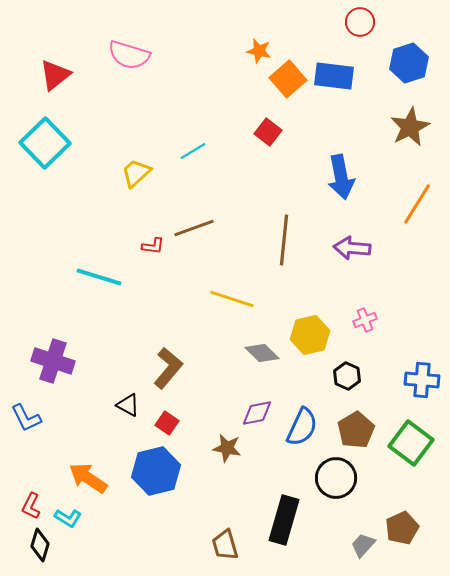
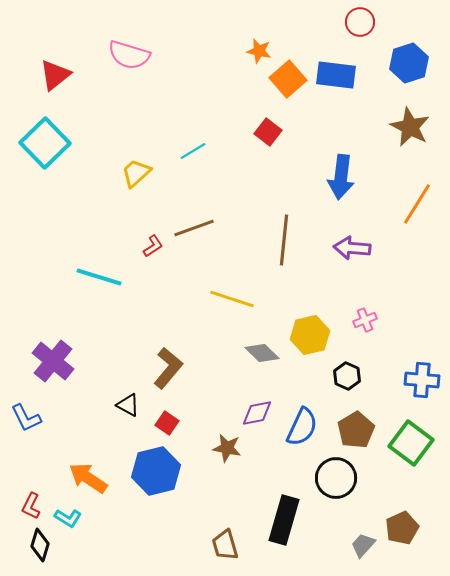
blue rectangle at (334, 76): moved 2 px right, 1 px up
brown star at (410, 127): rotated 18 degrees counterclockwise
blue arrow at (341, 177): rotated 18 degrees clockwise
red L-shape at (153, 246): rotated 40 degrees counterclockwise
purple cross at (53, 361): rotated 21 degrees clockwise
